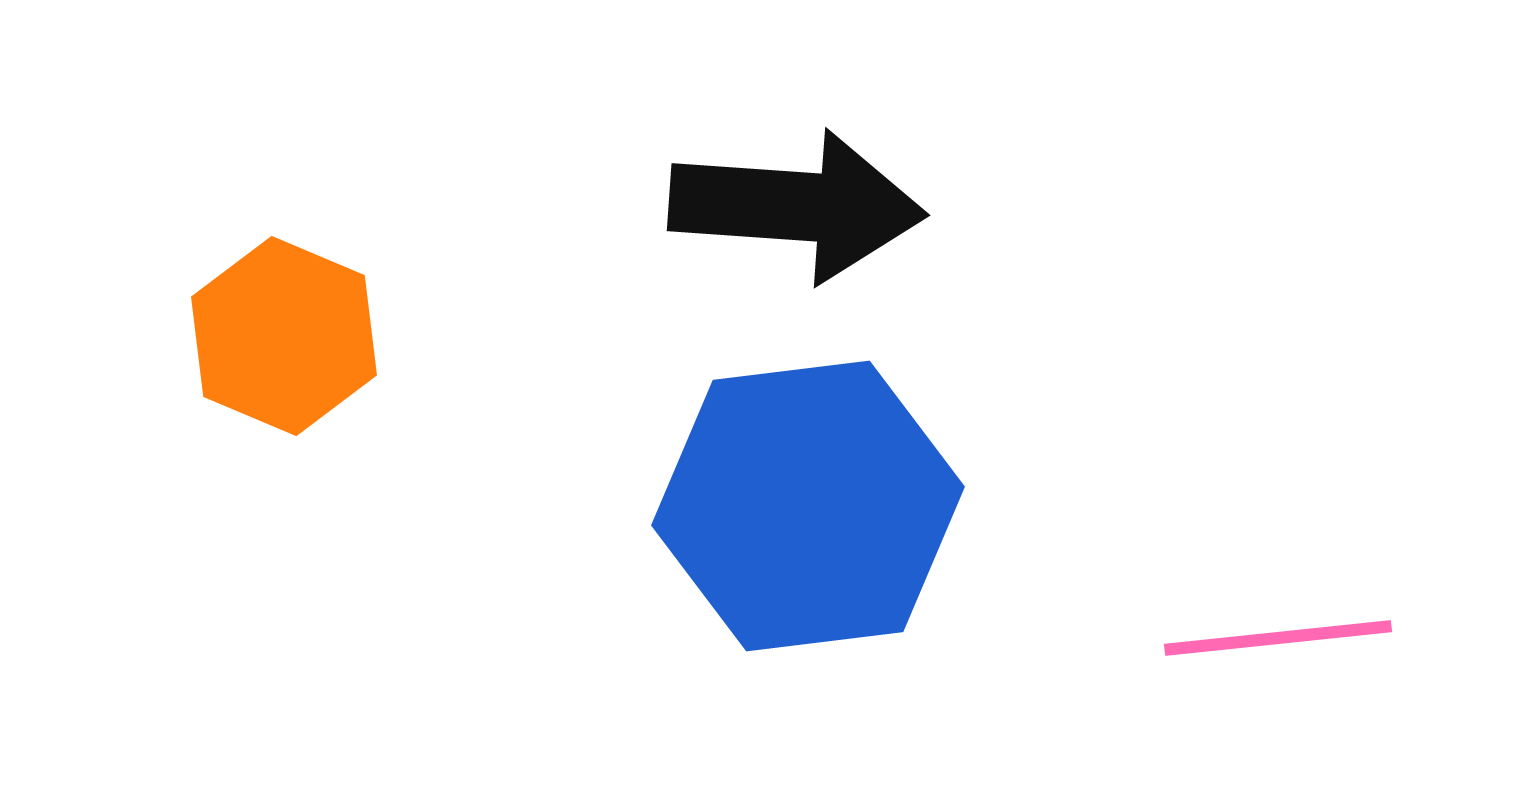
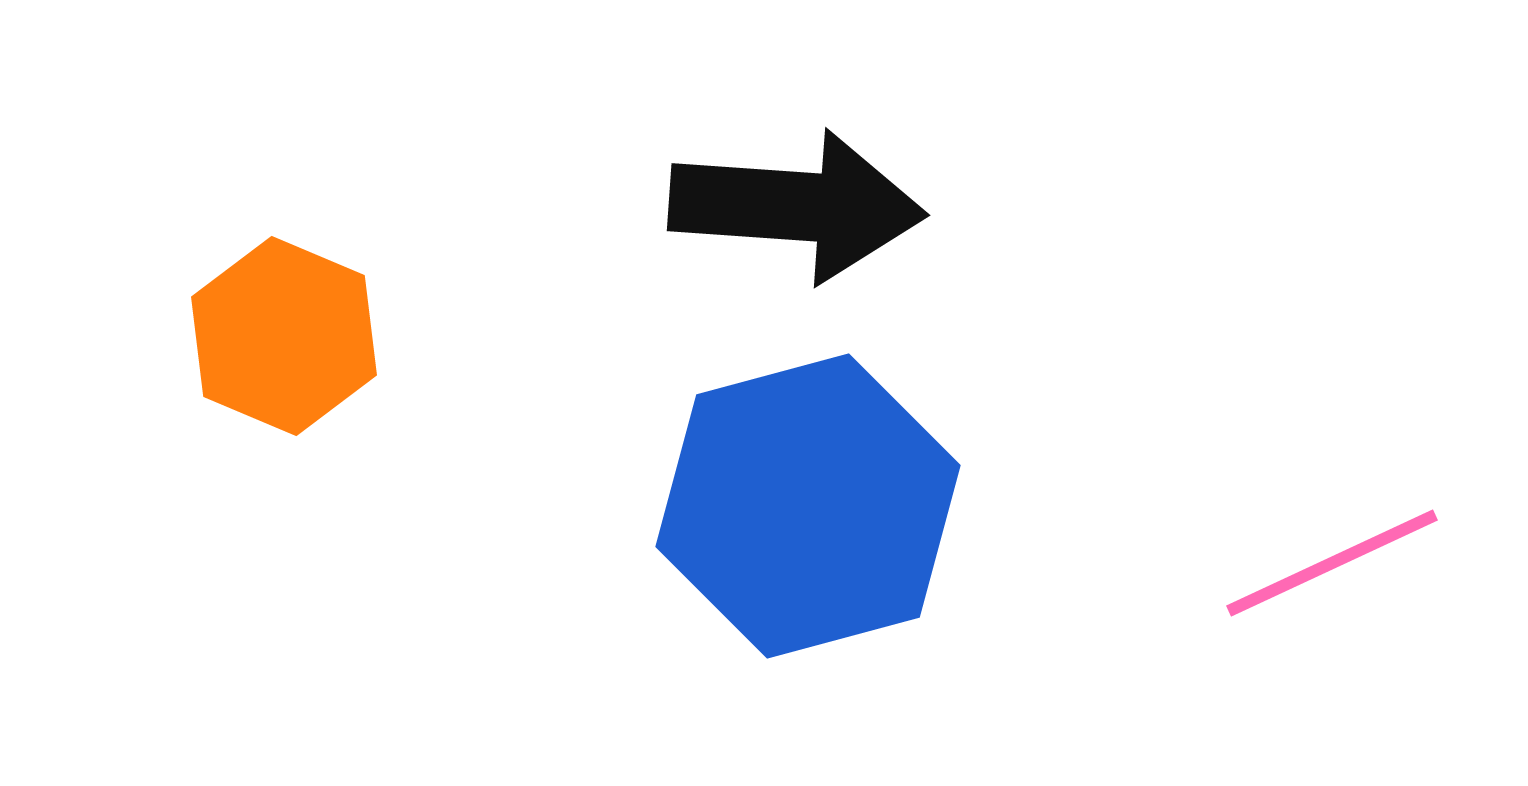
blue hexagon: rotated 8 degrees counterclockwise
pink line: moved 54 px right, 75 px up; rotated 19 degrees counterclockwise
